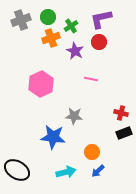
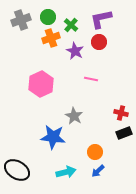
green cross: moved 1 px up; rotated 16 degrees counterclockwise
gray star: rotated 24 degrees clockwise
orange circle: moved 3 px right
